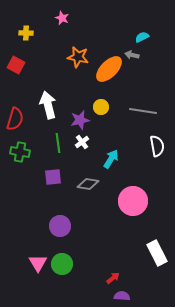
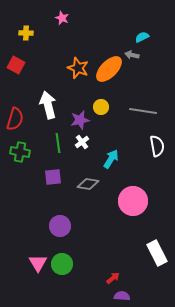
orange star: moved 11 px down; rotated 10 degrees clockwise
